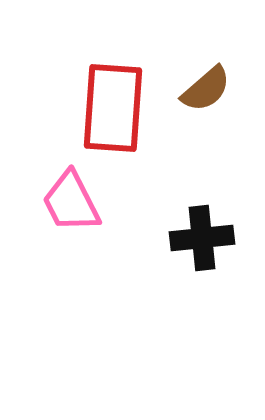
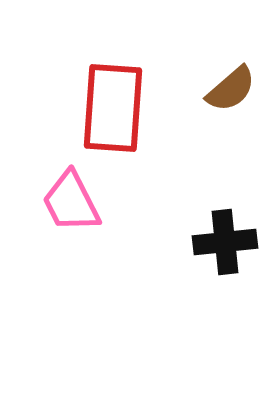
brown semicircle: moved 25 px right
black cross: moved 23 px right, 4 px down
